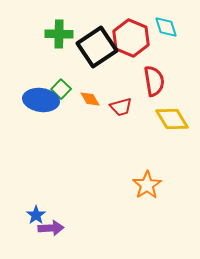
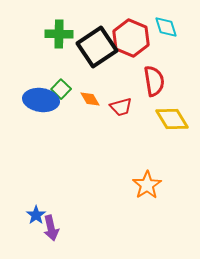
purple arrow: rotated 80 degrees clockwise
